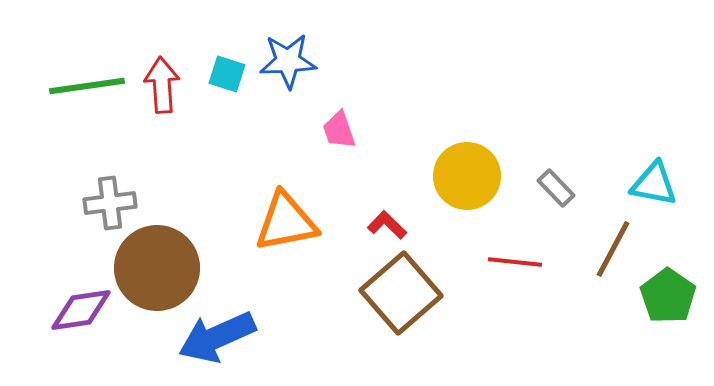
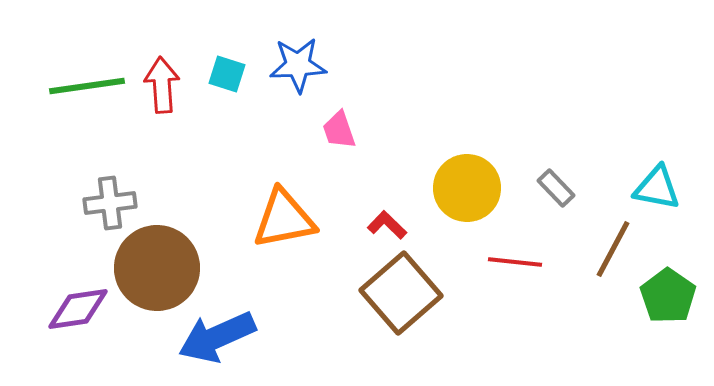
blue star: moved 10 px right, 4 px down
yellow circle: moved 12 px down
cyan triangle: moved 3 px right, 4 px down
orange triangle: moved 2 px left, 3 px up
purple diamond: moved 3 px left, 1 px up
